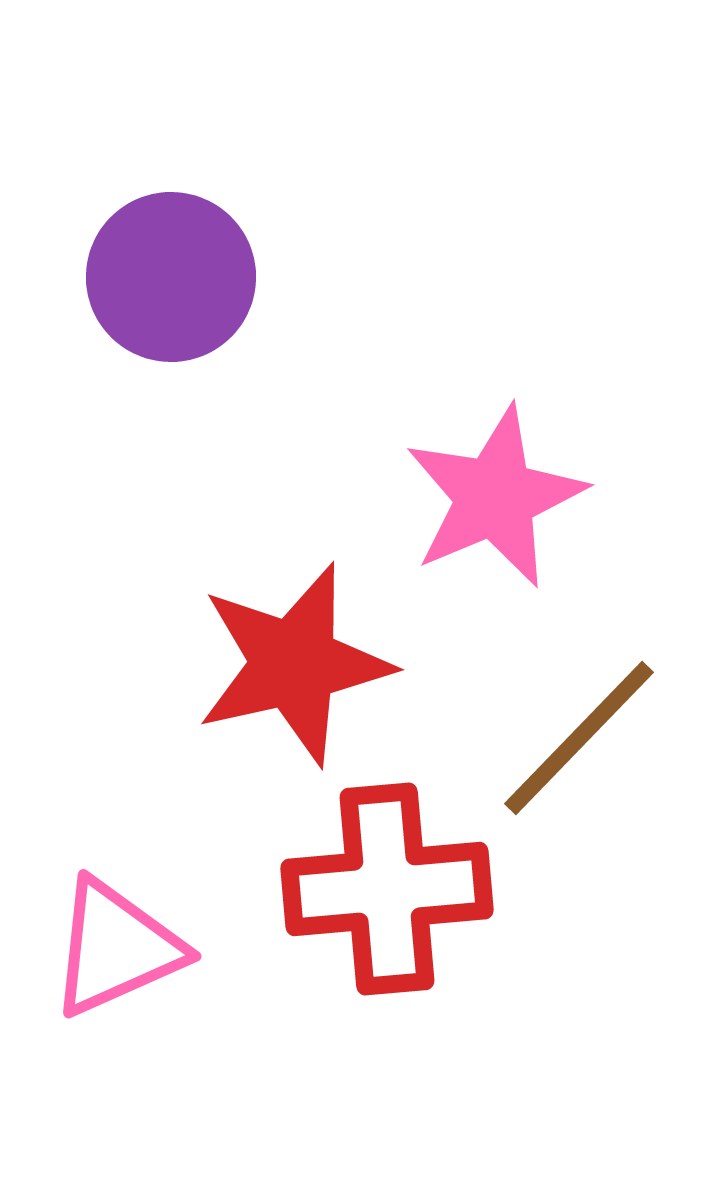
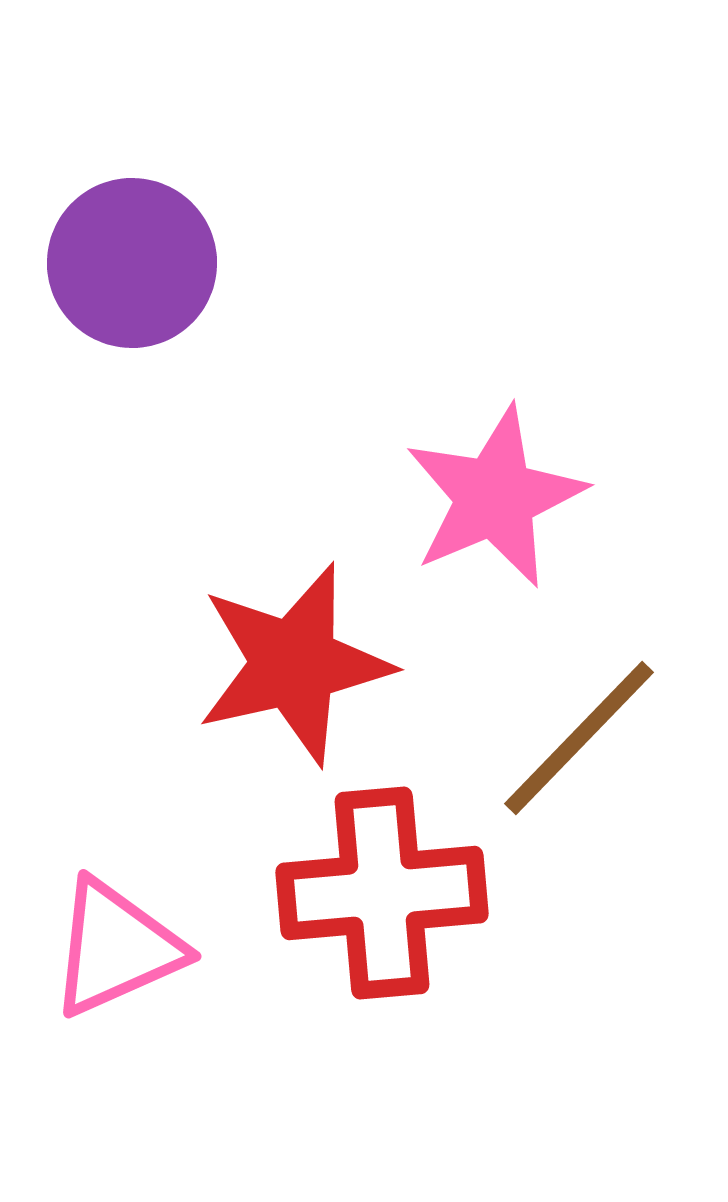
purple circle: moved 39 px left, 14 px up
red cross: moved 5 px left, 4 px down
